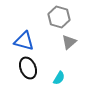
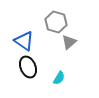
gray hexagon: moved 3 px left, 5 px down
blue triangle: rotated 20 degrees clockwise
black ellipse: moved 1 px up
